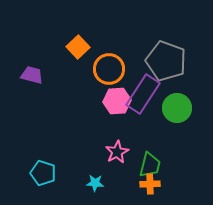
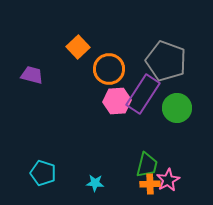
pink star: moved 51 px right, 28 px down
green trapezoid: moved 3 px left
